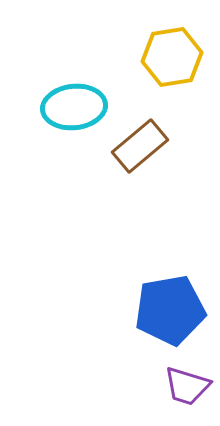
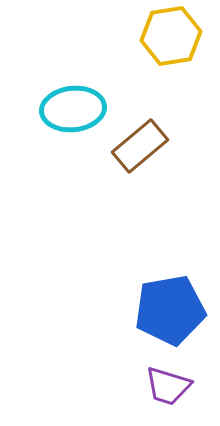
yellow hexagon: moved 1 px left, 21 px up
cyan ellipse: moved 1 px left, 2 px down
purple trapezoid: moved 19 px left
